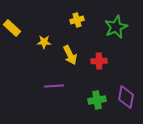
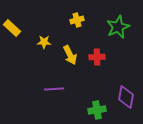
green star: moved 2 px right
red cross: moved 2 px left, 4 px up
purple line: moved 3 px down
green cross: moved 10 px down
